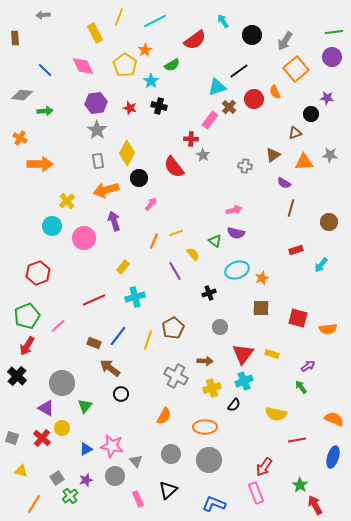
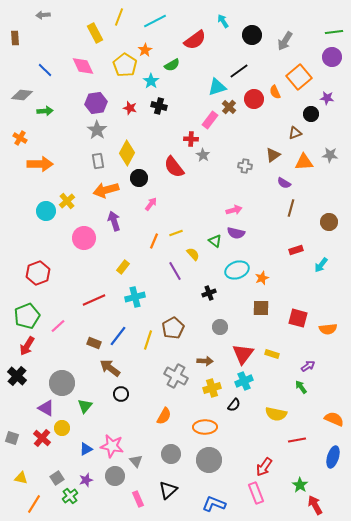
orange square at (296, 69): moved 3 px right, 8 px down
cyan circle at (52, 226): moved 6 px left, 15 px up
yellow triangle at (21, 471): moved 7 px down
